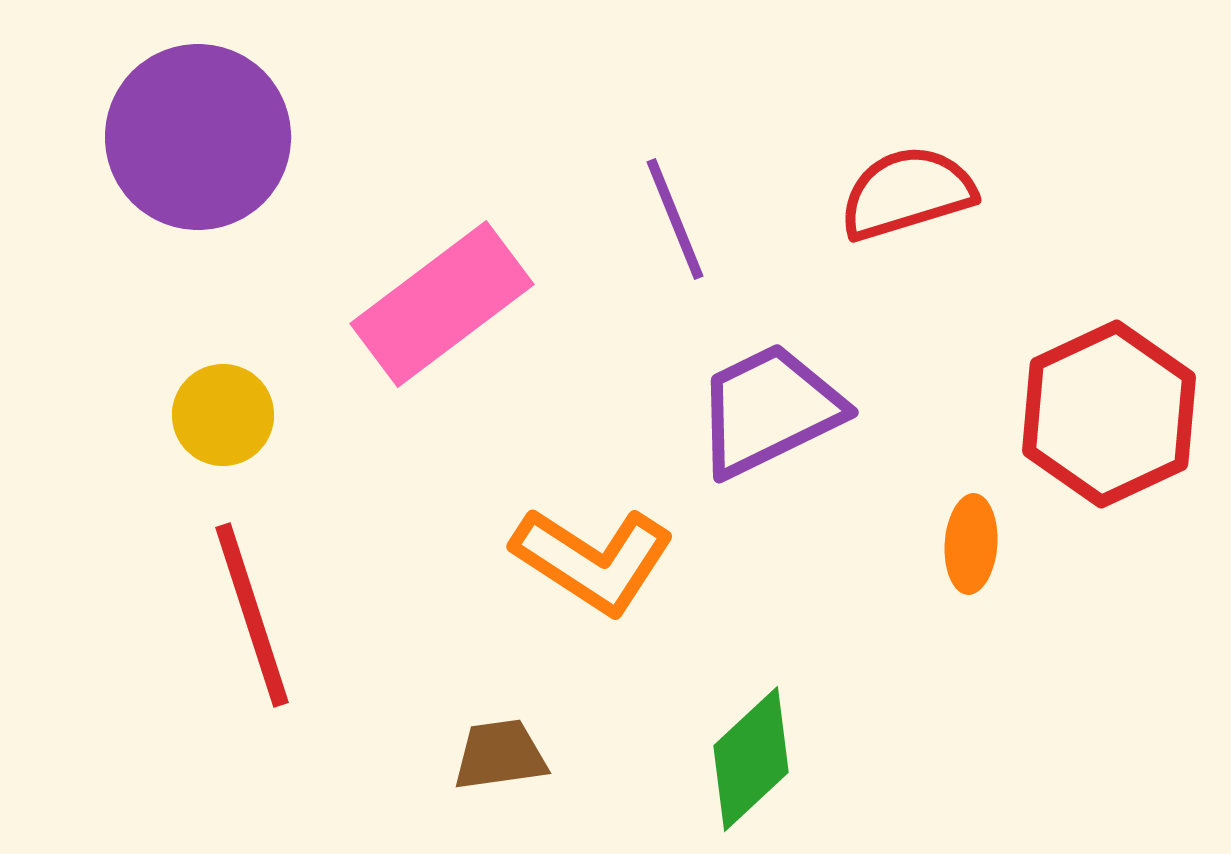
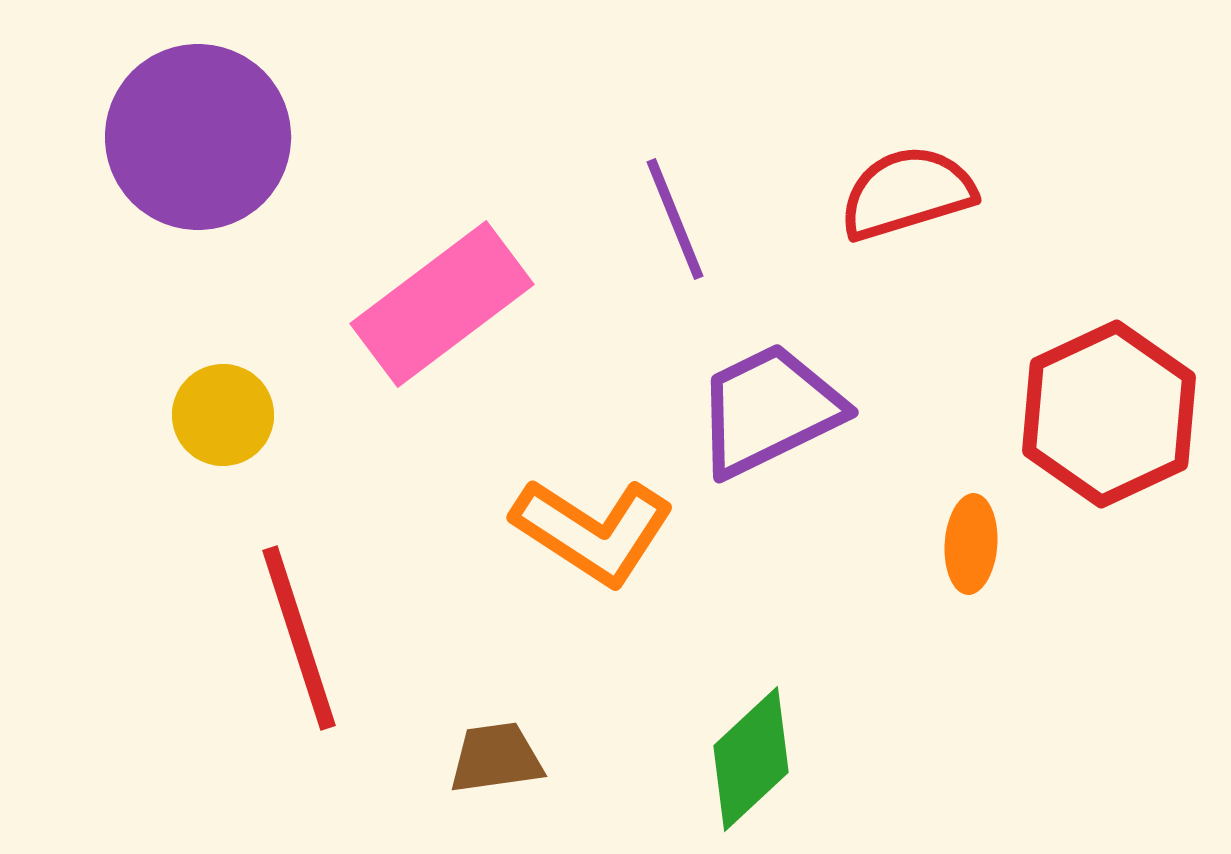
orange L-shape: moved 29 px up
red line: moved 47 px right, 23 px down
brown trapezoid: moved 4 px left, 3 px down
